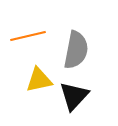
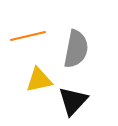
gray semicircle: moved 1 px up
black triangle: moved 1 px left, 5 px down
